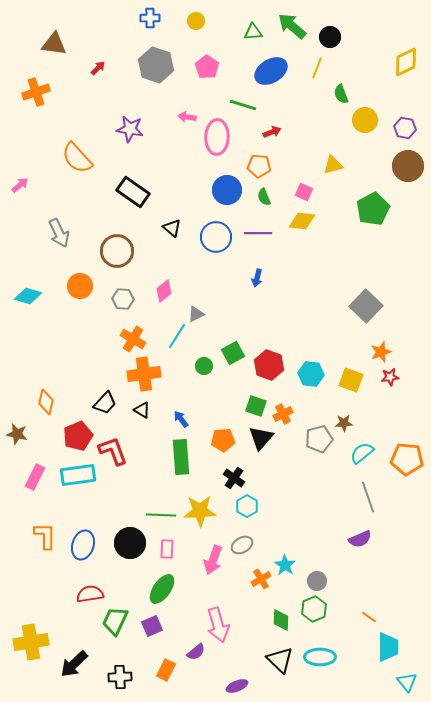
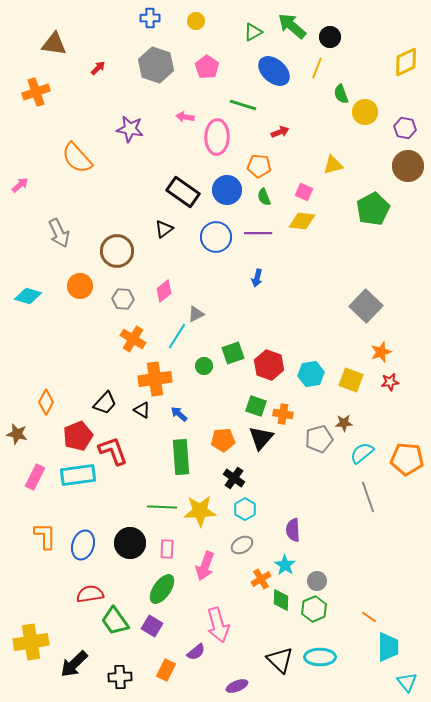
green triangle at (253, 32): rotated 24 degrees counterclockwise
blue ellipse at (271, 71): moved 3 px right; rotated 72 degrees clockwise
pink arrow at (187, 117): moved 2 px left
yellow circle at (365, 120): moved 8 px up
red arrow at (272, 132): moved 8 px right
black rectangle at (133, 192): moved 50 px right
black triangle at (172, 228): moved 8 px left, 1 px down; rotated 42 degrees clockwise
green square at (233, 353): rotated 10 degrees clockwise
orange cross at (144, 374): moved 11 px right, 5 px down
cyan hexagon at (311, 374): rotated 15 degrees counterclockwise
red star at (390, 377): moved 5 px down
orange diamond at (46, 402): rotated 15 degrees clockwise
orange cross at (283, 414): rotated 36 degrees clockwise
blue arrow at (181, 419): moved 2 px left, 5 px up; rotated 12 degrees counterclockwise
cyan hexagon at (247, 506): moved 2 px left, 3 px down
green line at (161, 515): moved 1 px right, 8 px up
purple semicircle at (360, 539): moved 67 px left, 9 px up; rotated 110 degrees clockwise
pink arrow at (213, 560): moved 8 px left, 6 px down
green diamond at (281, 620): moved 20 px up
green trapezoid at (115, 621): rotated 60 degrees counterclockwise
purple square at (152, 626): rotated 35 degrees counterclockwise
